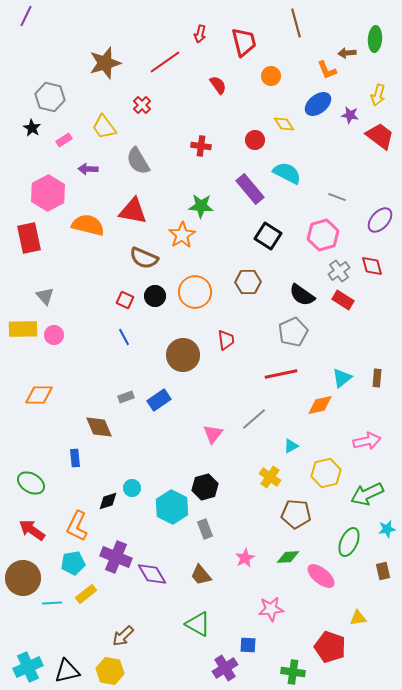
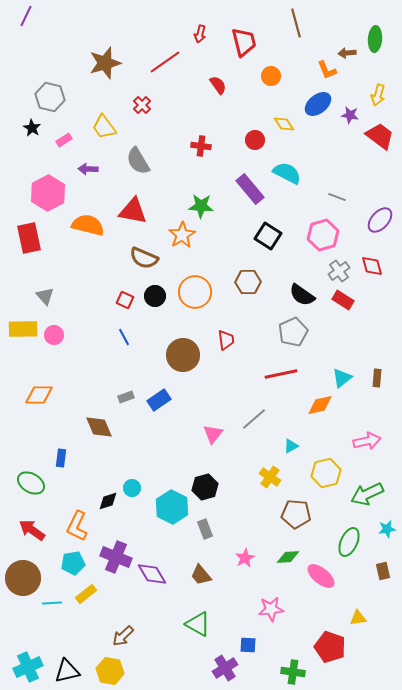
blue rectangle at (75, 458): moved 14 px left; rotated 12 degrees clockwise
